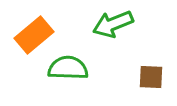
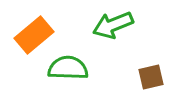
green arrow: moved 1 px down
brown square: rotated 16 degrees counterclockwise
